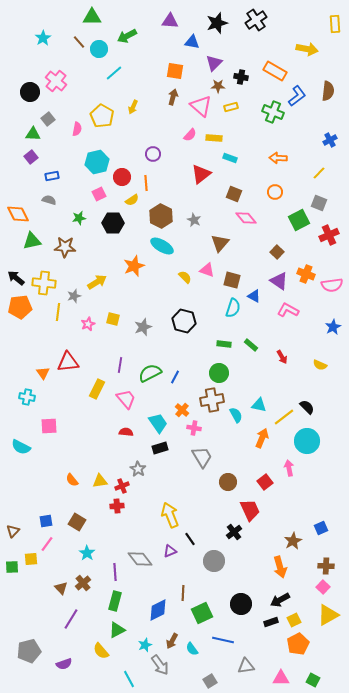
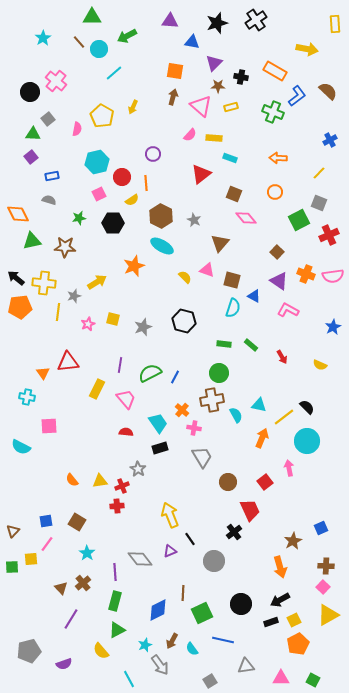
brown semicircle at (328, 91): rotated 54 degrees counterclockwise
pink semicircle at (332, 285): moved 1 px right, 9 px up
